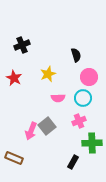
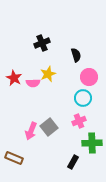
black cross: moved 20 px right, 2 px up
pink semicircle: moved 25 px left, 15 px up
gray square: moved 2 px right, 1 px down
